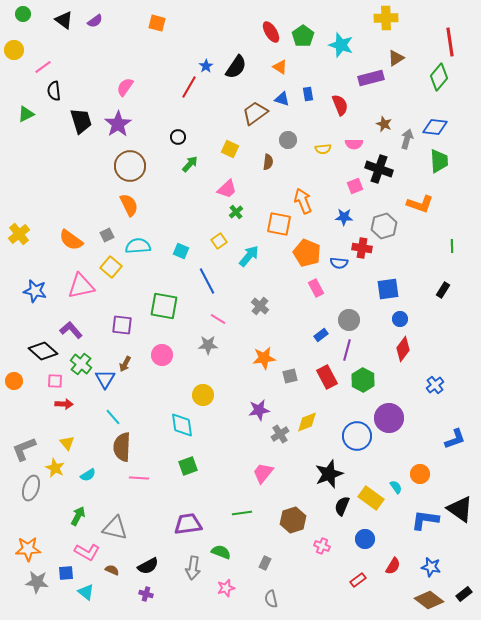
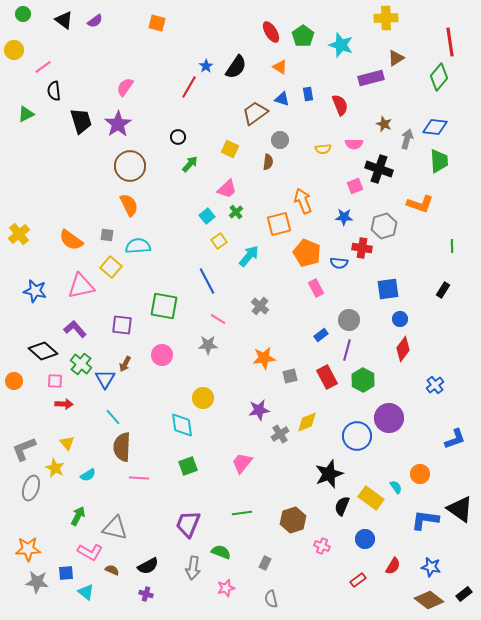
gray circle at (288, 140): moved 8 px left
orange square at (279, 224): rotated 25 degrees counterclockwise
gray square at (107, 235): rotated 32 degrees clockwise
cyan square at (181, 251): moved 26 px right, 35 px up; rotated 28 degrees clockwise
purple L-shape at (71, 330): moved 4 px right, 1 px up
yellow circle at (203, 395): moved 3 px down
pink trapezoid at (263, 473): moved 21 px left, 10 px up
purple trapezoid at (188, 524): rotated 60 degrees counterclockwise
pink L-shape at (87, 552): moved 3 px right
